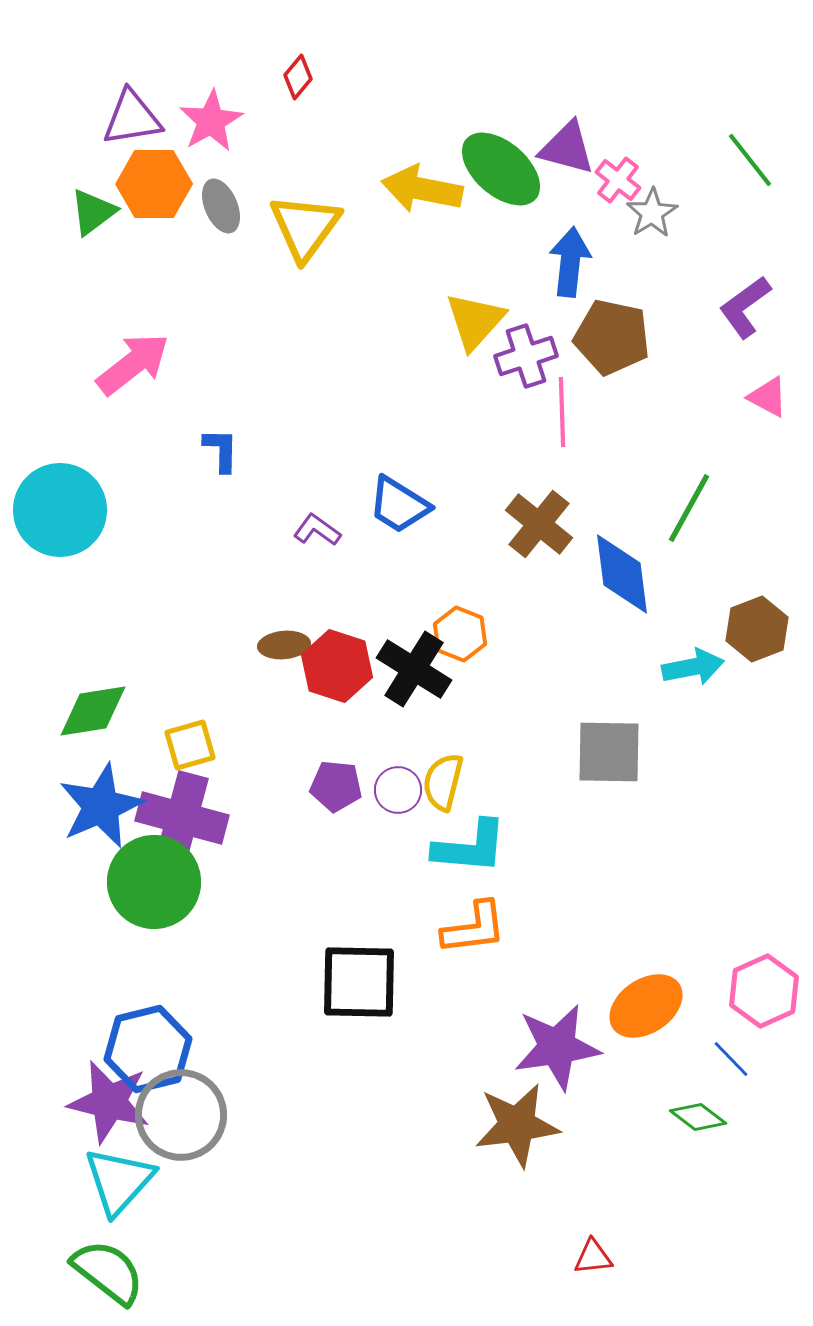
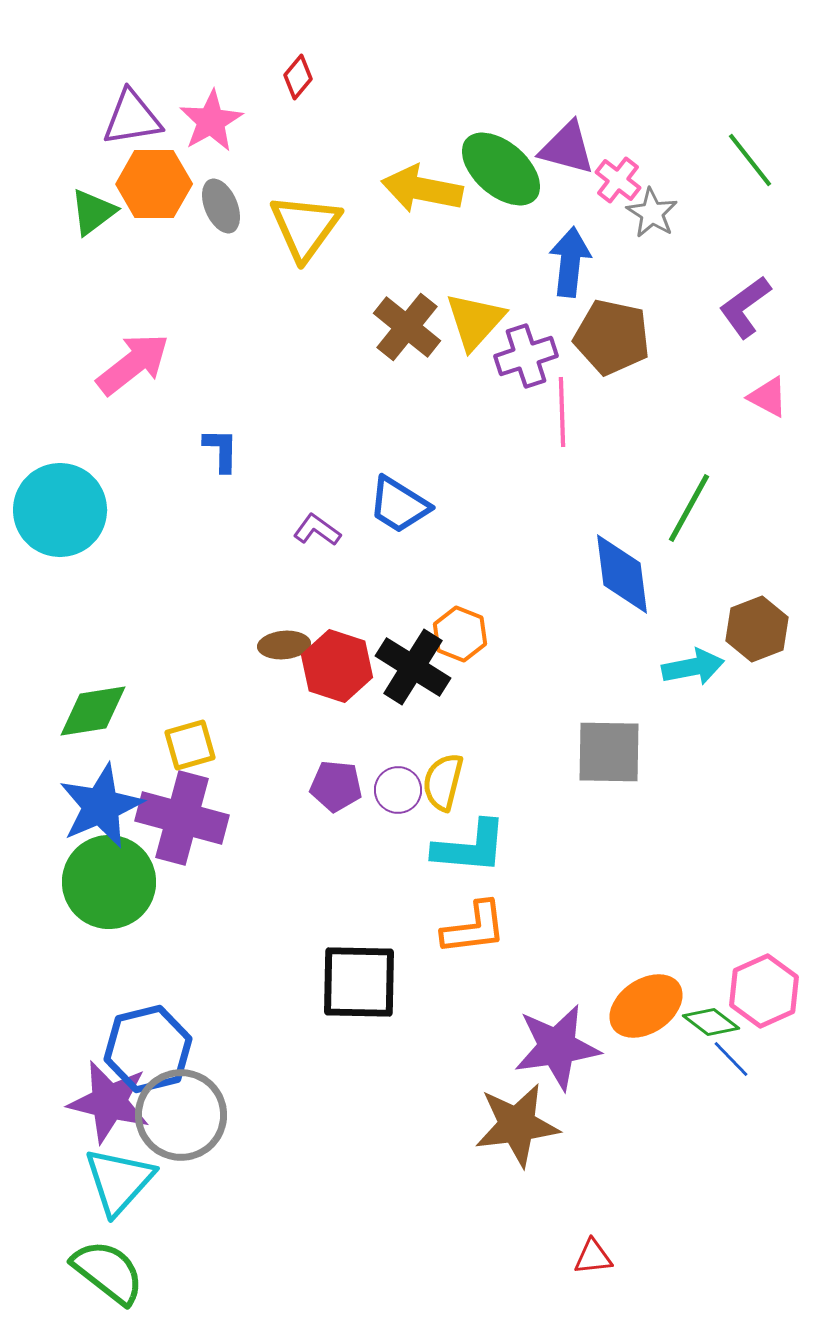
gray star at (652, 213): rotated 9 degrees counterclockwise
brown cross at (539, 524): moved 132 px left, 197 px up
black cross at (414, 669): moved 1 px left, 2 px up
green circle at (154, 882): moved 45 px left
green diamond at (698, 1117): moved 13 px right, 95 px up
